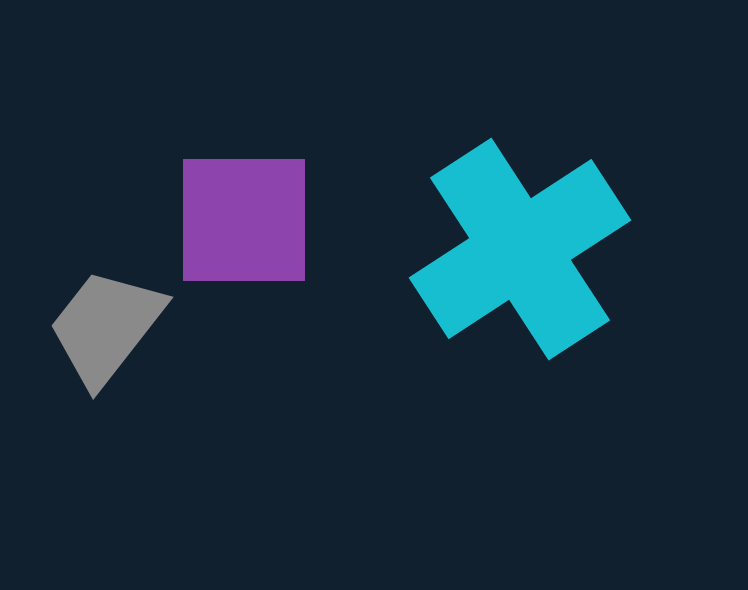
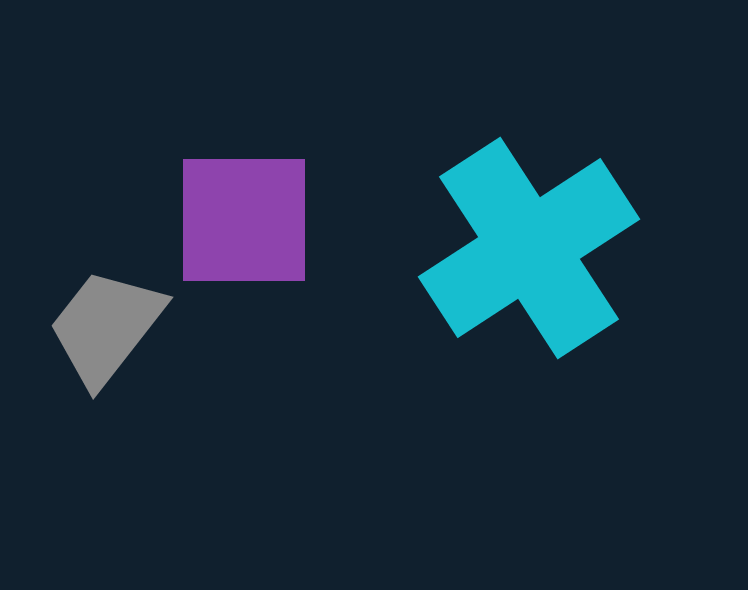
cyan cross: moved 9 px right, 1 px up
